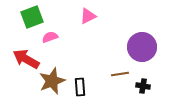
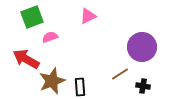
brown line: rotated 24 degrees counterclockwise
